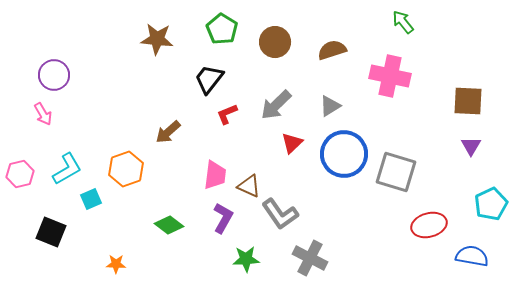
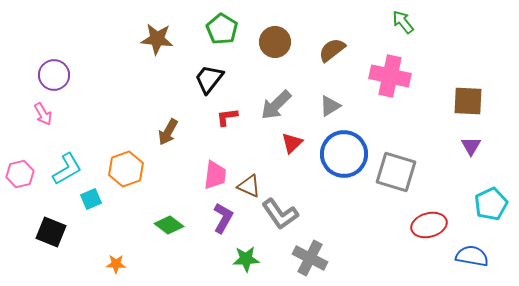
brown semicircle: rotated 20 degrees counterclockwise
red L-shape: moved 3 px down; rotated 15 degrees clockwise
brown arrow: rotated 20 degrees counterclockwise
